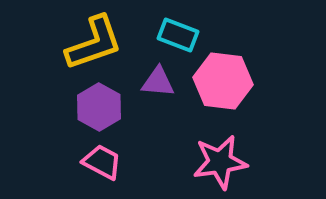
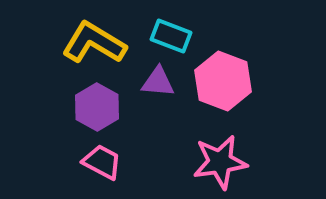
cyan rectangle: moved 7 px left, 1 px down
yellow L-shape: rotated 130 degrees counterclockwise
pink hexagon: rotated 14 degrees clockwise
purple hexagon: moved 2 px left
